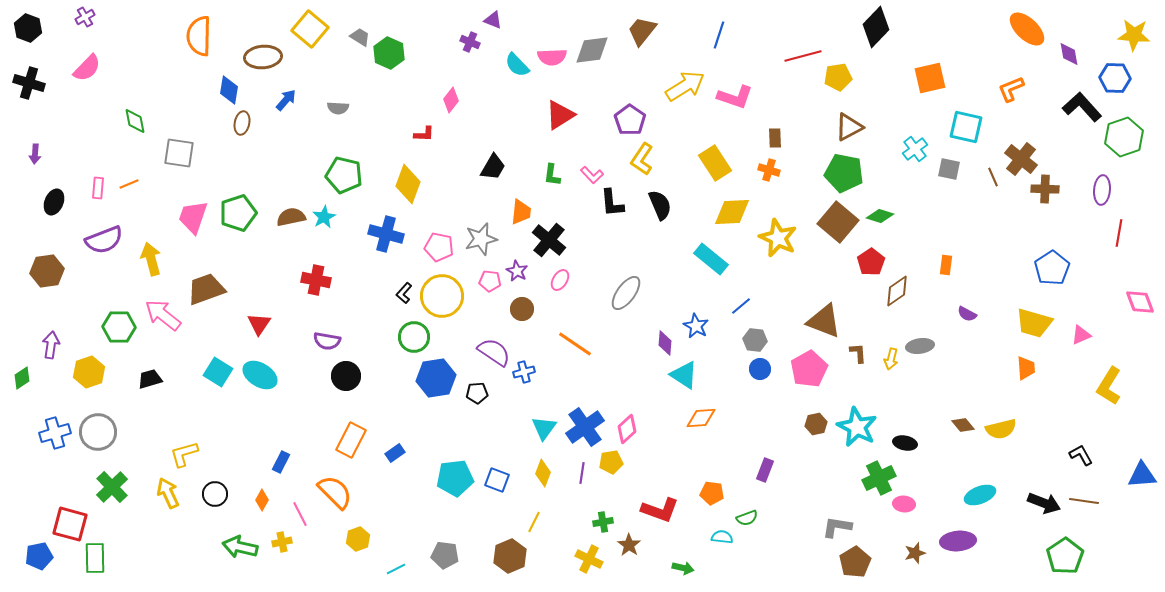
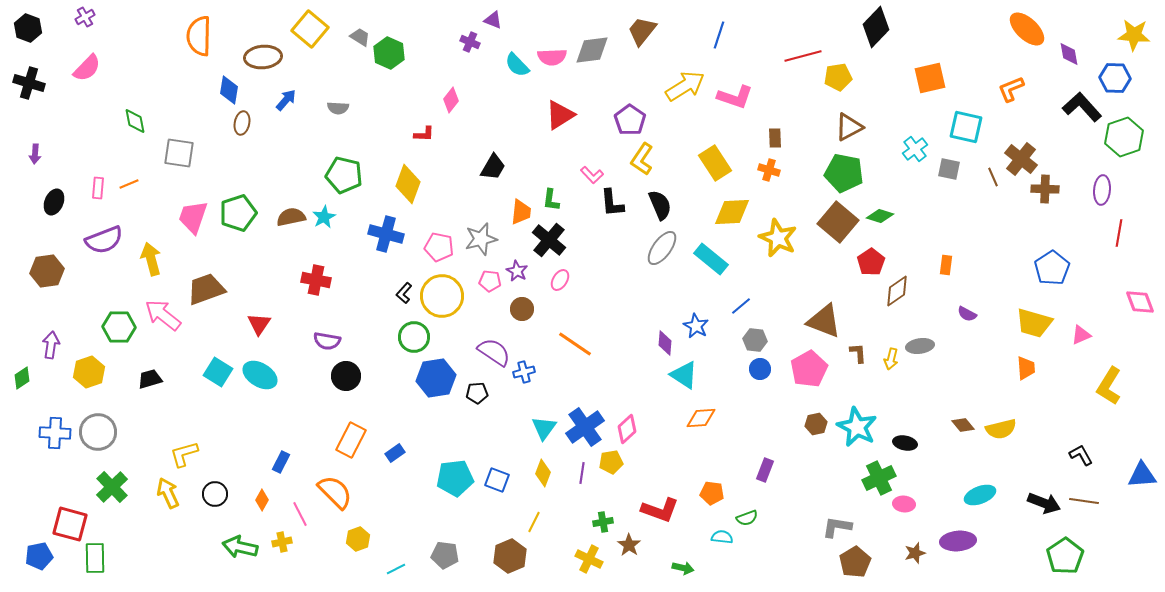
green L-shape at (552, 175): moved 1 px left, 25 px down
gray ellipse at (626, 293): moved 36 px right, 45 px up
blue cross at (55, 433): rotated 20 degrees clockwise
